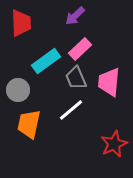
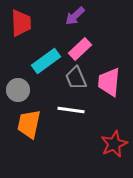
white line: rotated 48 degrees clockwise
